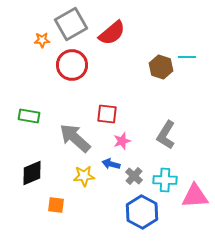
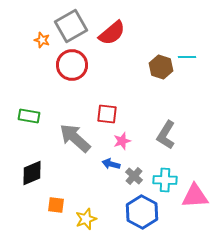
gray square: moved 2 px down
orange star: rotated 21 degrees clockwise
yellow star: moved 2 px right, 43 px down; rotated 15 degrees counterclockwise
